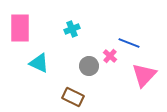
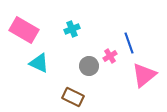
pink rectangle: moved 4 px right, 2 px down; rotated 60 degrees counterclockwise
blue line: rotated 50 degrees clockwise
pink cross: rotated 16 degrees clockwise
pink triangle: rotated 8 degrees clockwise
